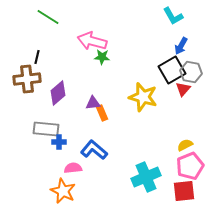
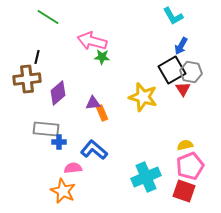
red triangle: rotated 14 degrees counterclockwise
yellow semicircle: rotated 14 degrees clockwise
red square: rotated 25 degrees clockwise
